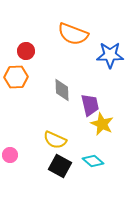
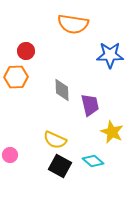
orange semicircle: moved 10 px up; rotated 12 degrees counterclockwise
yellow star: moved 10 px right, 8 px down
